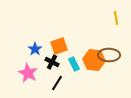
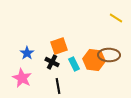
yellow line: rotated 48 degrees counterclockwise
blue star: moved 8 px left, 4 px down
pink star: moved 6 px left, 5 px down
black line: moved 1 px right, 3 px down; rotated 42 degrees counterclockwise
